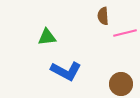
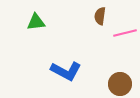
brown semicircle: moved 3 px left; rotated 12 degrees clockwise
green triangle: moved 11 px left, 15 px up
brown circle: moved 1 px left
